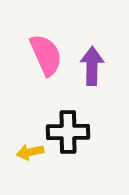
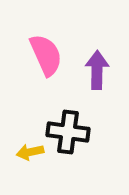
purple arrow: moved 5 px right, 4 px down
black cross: rotated 9 degrees clockwise
